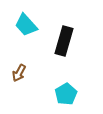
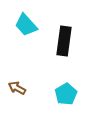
black rectangle: rotated 8 degrees counterclockwise
brown arrow: moved 2 px left, 15 px down; rotated 90 degrees clockwise
